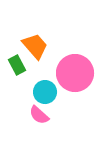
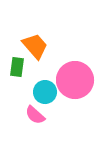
green rectangle: moved 2 px down; rotated 36 degrees clockwise
pink circle: moved 7 px down
pink semicircle: moved 4 px left
